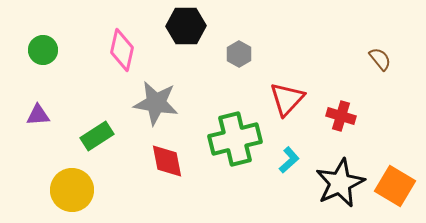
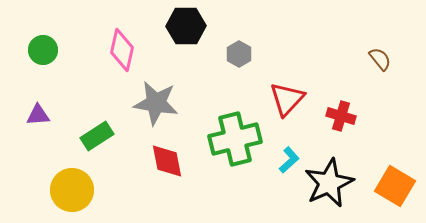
black star: moved 11 px left
